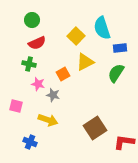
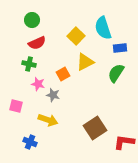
cyan semicircle: moved 1 px right
